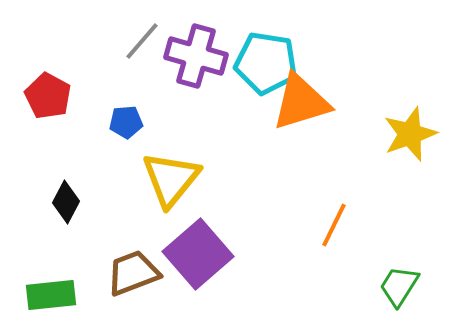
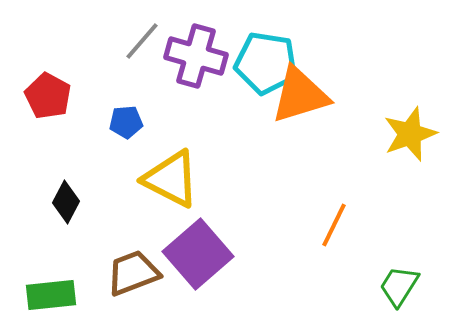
orange triangle: moved 1 px left, 7 px up
yellow triangle: rotated 42 degrees counterclockwise
